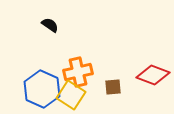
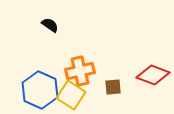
orange cross: moved 2 px right, 1 px up
blue hexagon: moved 2 px left, 1 px down
